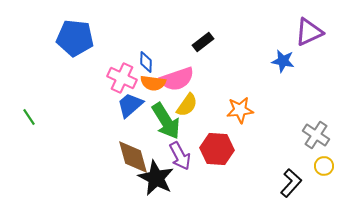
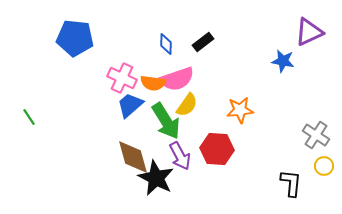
blue diamond: moved 20 px right, 18 px up
black L-shape: rotated 36 degrees counterclockwise
